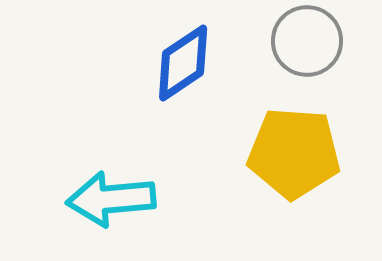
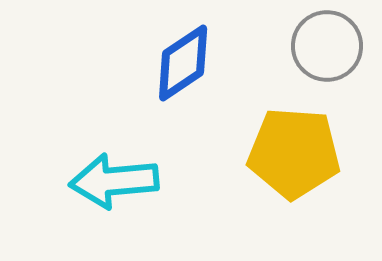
gray circle: moved 20 px right, 5 px down
cyan arrow: moved 3 px right, 18 px up
